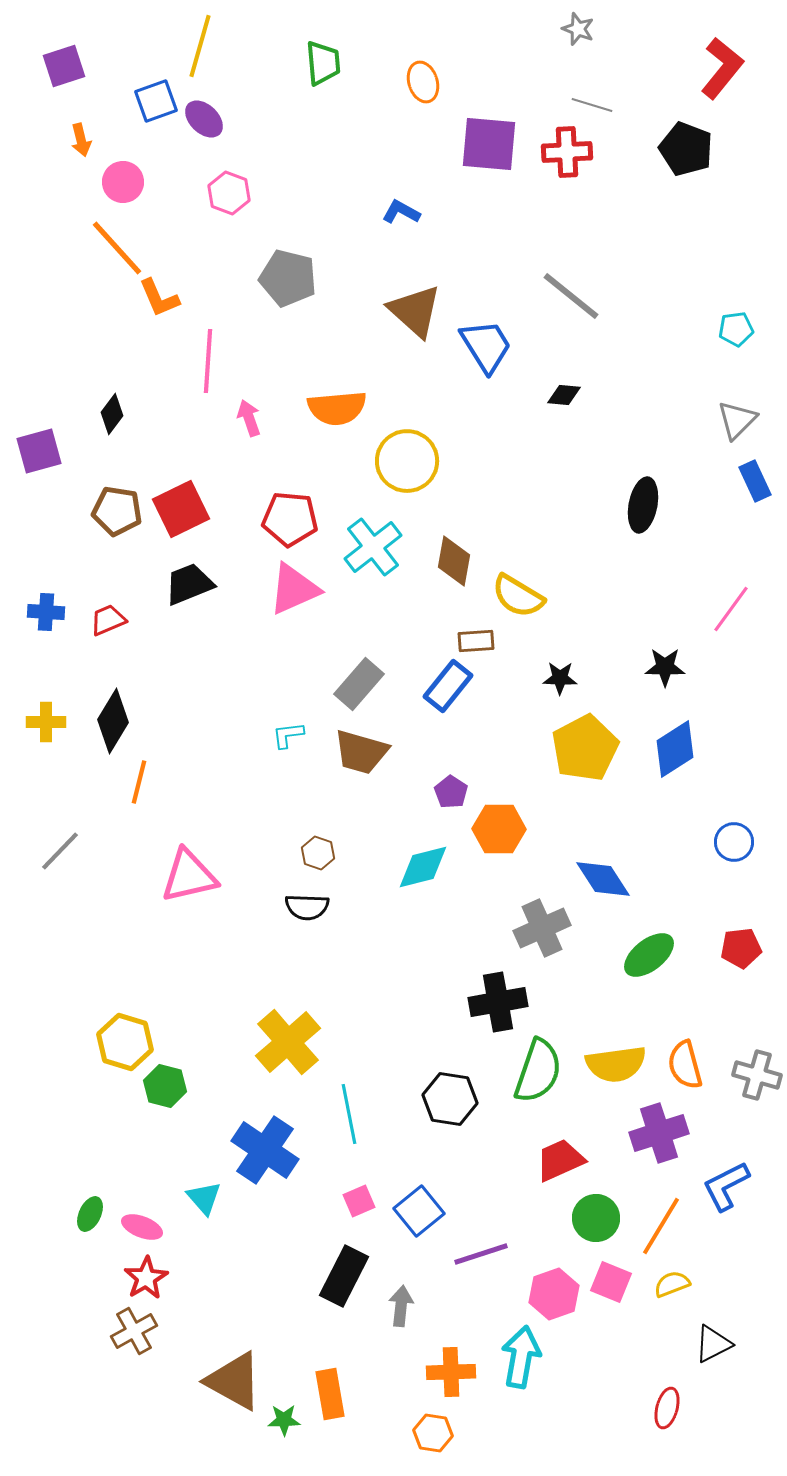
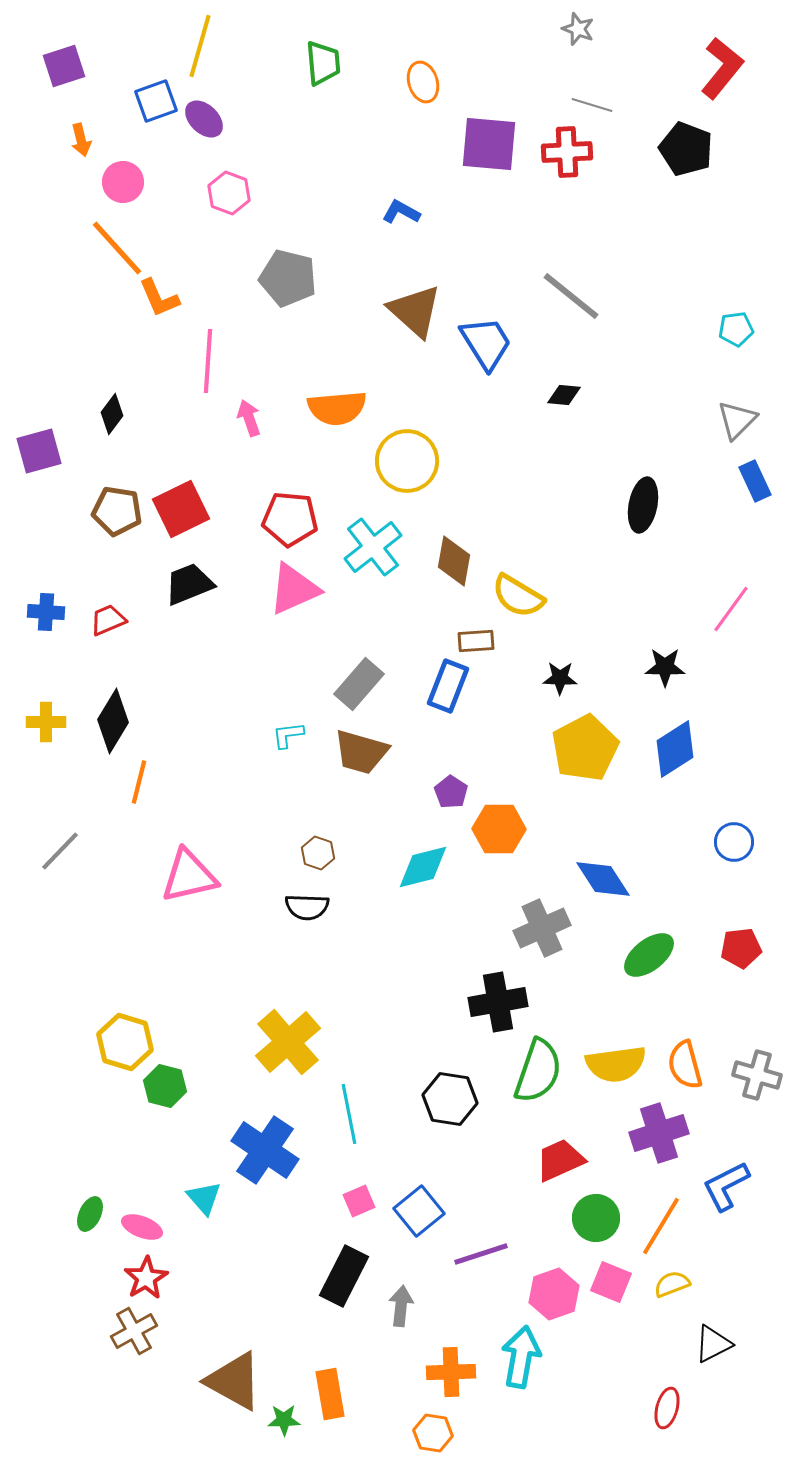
blue trapezoid at (486, 346): moved 3 px up
blue rectangle at (448, 686): rotated 18 degrees counterclockwise
